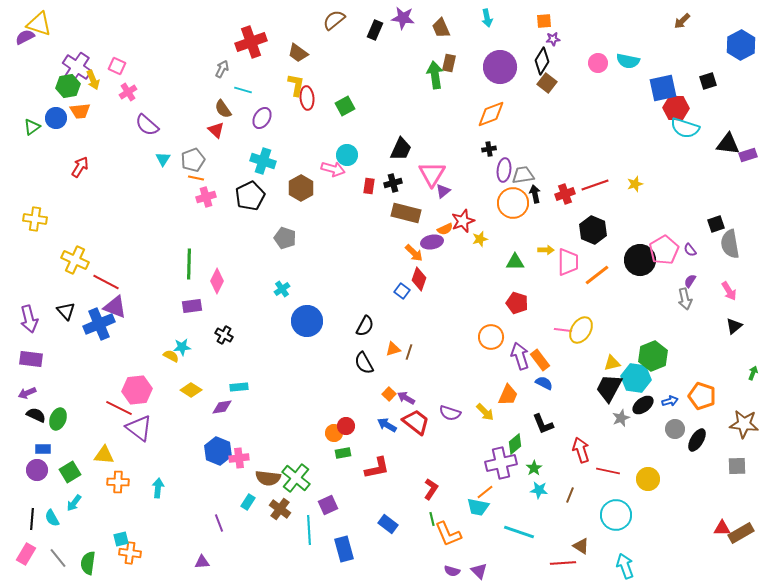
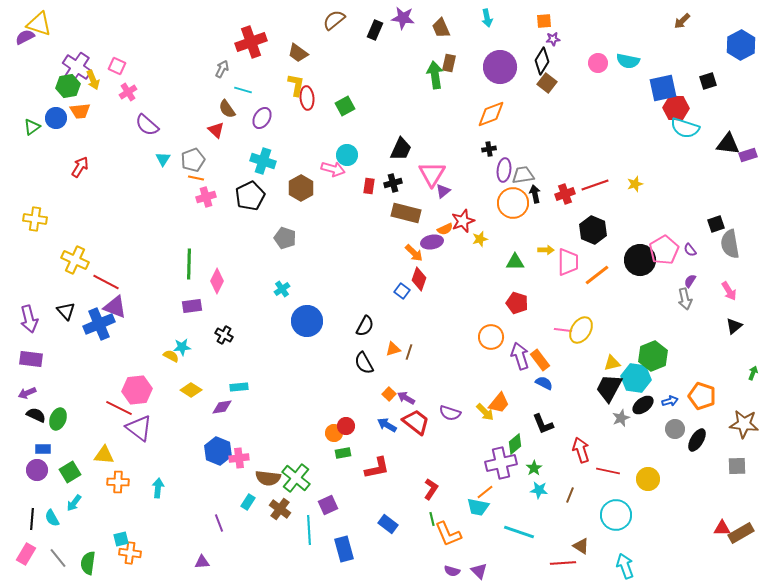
brown semicircle at (223, 109): moved 4 px right
orange trapezoid at (508, 395): moved 9 px left, 8 px down; rotated 15 degrees clockwise
